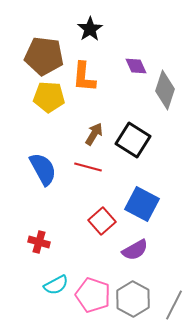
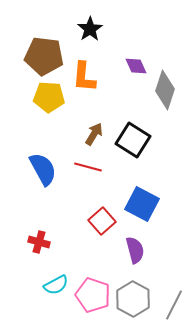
purple semicircle: rotated 76 degrees counterclockwise
